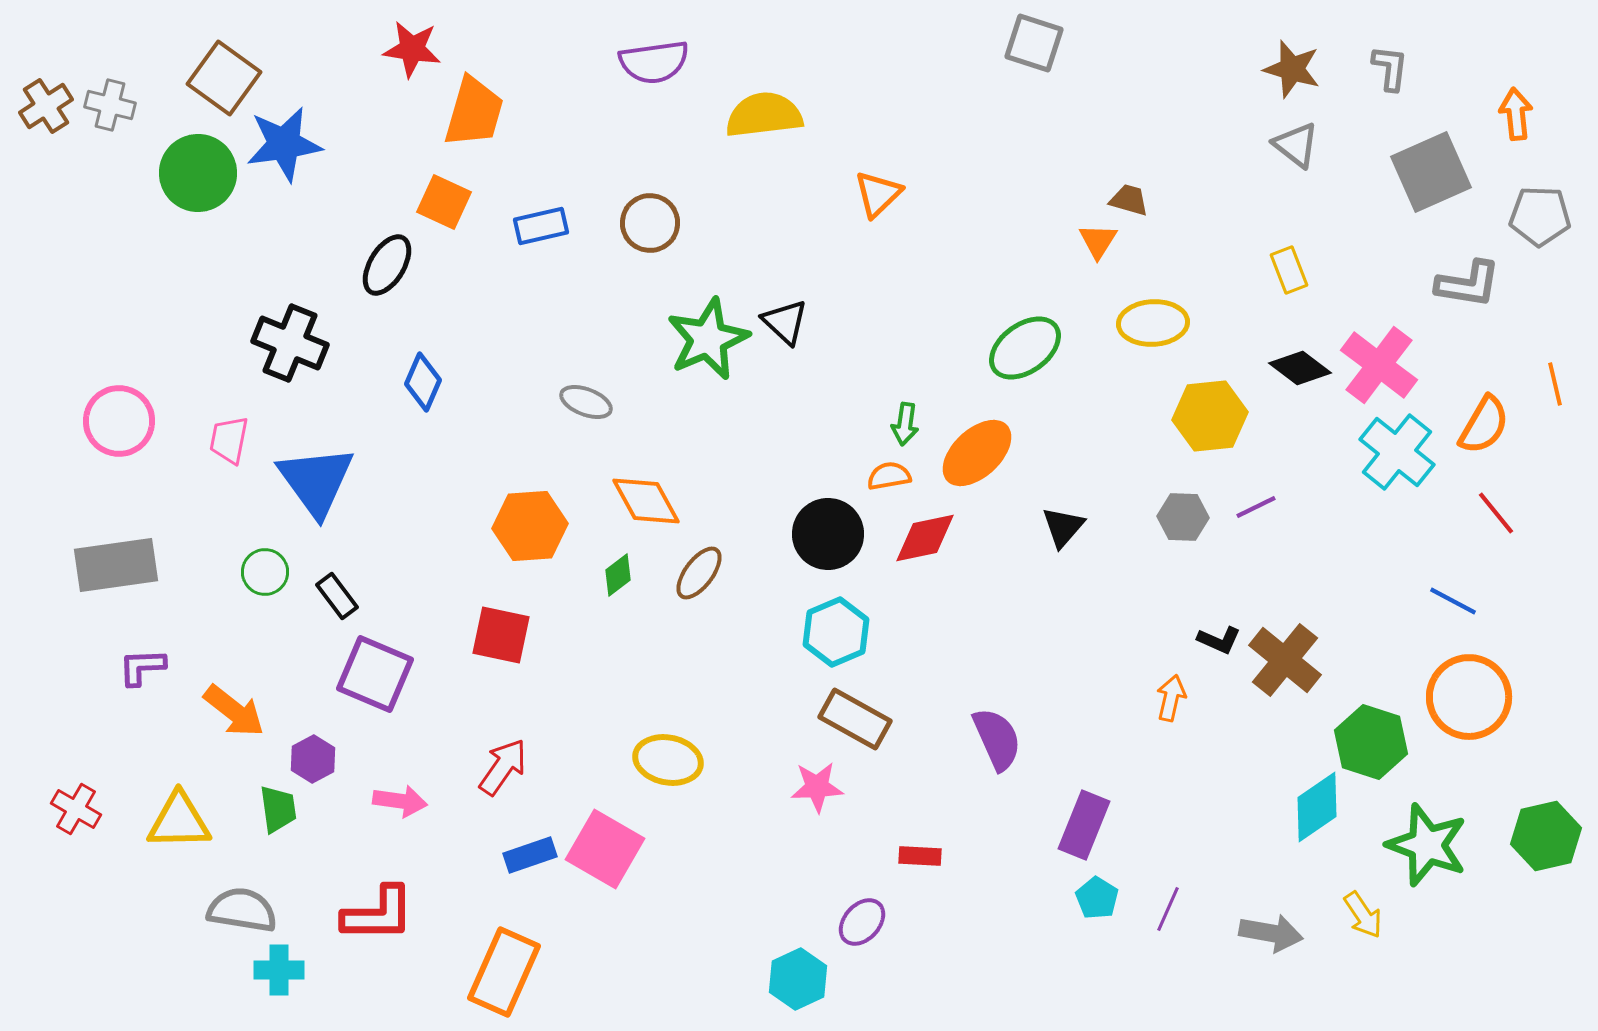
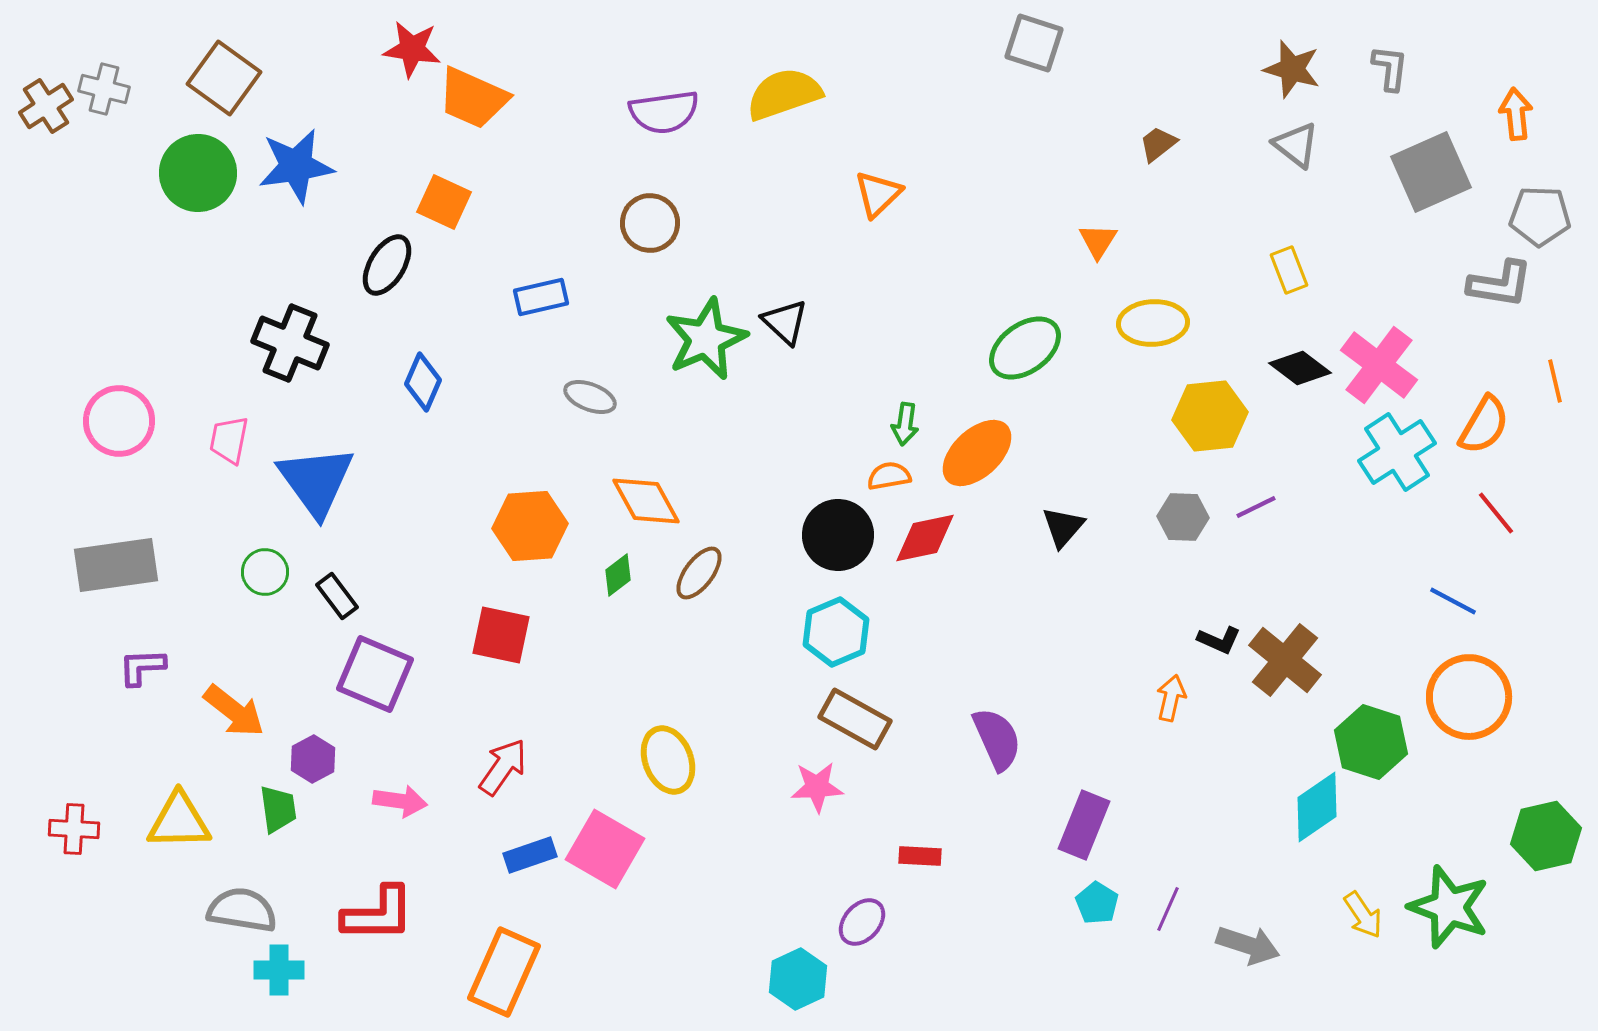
purple semicircle at (654, 62): moved 10 px right, 50 px down
gray cross at (110, 105): moved 6 px left, 16 px up
orange trapezoid at (474, 112): moved 1 px left, 14 px up; rotated 98 degrees clockwise
yellow semicircle at (764, 115): moved 20 px right, 21 px up; rotated 12 degrees counterclockwise
blue star at (284, 144): moved 12 px right, 22 px down
brown trapezoid at (1129, 200): moved 29 px right, 56 px up; rotated 54 degrees counterclockwise
blue rectangle at (541, 226): moved 71 px down
gray L-shape at (1468, 284): moved 32 px right
green star at (708, 339): moved 2 px left
orange line at (1555, 384): moved 3 px up
gray ellipse at (586, 402): moved 4 px right, 5 px up
cyan cross at (1397, 452): rotated 18 degrees clockwise
black circle at (828, 534): moved 10 px right, 1 px down
yellow ellipse at (668, 760): rotated 58 degrees clockwise
red cross at (76, 809): moved 2 px left, 20 px down; rotated 27 degrees counterclockwise
green star at (1427, 845): moved 22 px right, 62 px down
cyan pentagon at (1097, 898): moved 5 px down
gray arrow at (1271, 933): moved 23 px left, 12 px down; rotated 8 degrees clockwise
